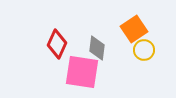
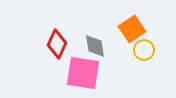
orange square: moved 2 px left
gray diamond: moved 2 px left, 2 px up; rotated 15 degrees counterclockwise
pink square: moved 1 px right, 1 px down
